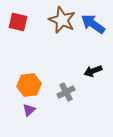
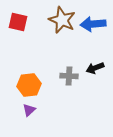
blue arrow: rotated 40 degrees counterclockwise
black arrow: moved 2 px right, 3 px up
gray cross: moved 3 px right, 16 px up; rotated 30 degrees clockwise
